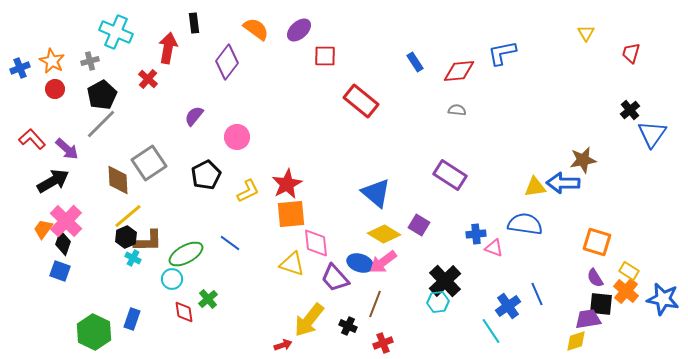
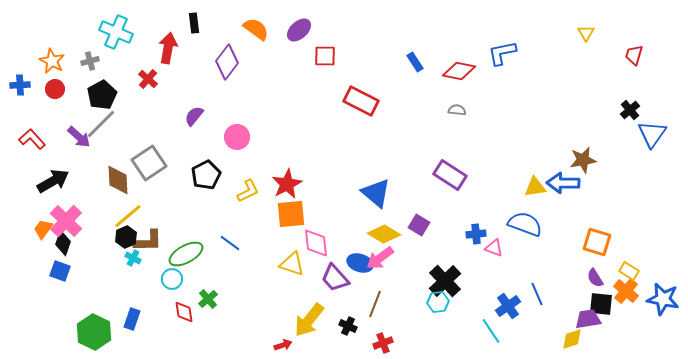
red trapezoid at (631, 53): moved 3 px right, 2 px down
blue cross at (20, 68): moved 17 px down; rotated 18 degrees clockwise
red diamond at (459, 71): rotated 16 degrees clockwise
red rectangle at (361, 101): rotated 12 degrees counterclockwise
purple arrow at (67, 149): moved 12 px right, 12 px up
blue semicircle at (525, 224): rotated 12 degrees clockwise
pink arrow at (383, 262): moved 3 px left, 4 px up
yellow diamond at (576, 341): moved 4 px left, 2 px up
